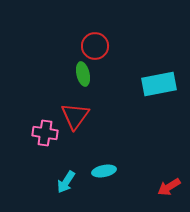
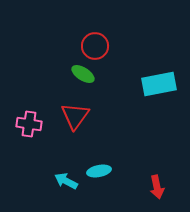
green ellipse: rotated 45 degrees counterclockwise
pink cross: moved 16 px left, 9 px up
cyan ellipse: moved 5 px left
cyan arrow: moved 1 px up; rotated 85 degrees clockwise
red arrow: moved 12 px left; rotated 70 degrees counterclockwise
